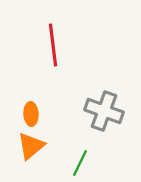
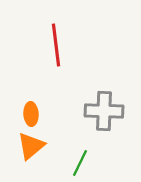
red line: moved 3 px right
gray cross: rotated 18 degrees counterclockwise
